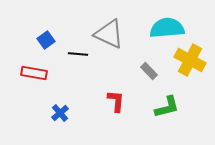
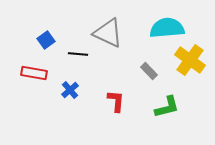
gray triangle: moved 1 px left, 1 px up
yellow cross: rotated 8 degrees clockwise
blue cross: moved 10 px right, 23 px up
